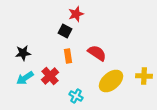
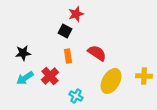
yellow ellipse: rotated 20 degrees counterclockwise
